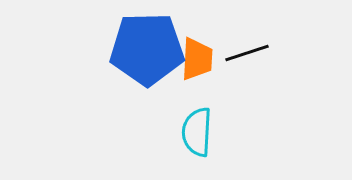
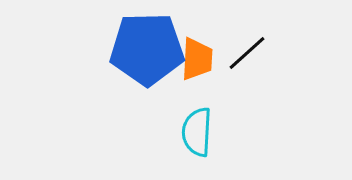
black line: rotated 24 degrees counterclockwise
